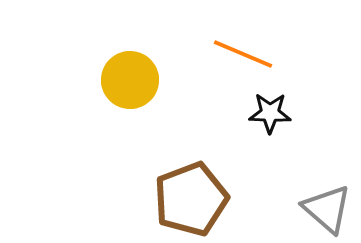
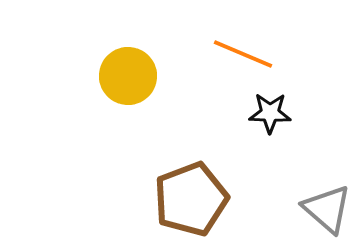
yellow circle: moved 2 px left, 4 px up
